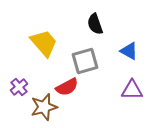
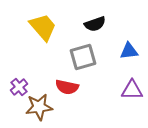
black semicircle: rotated 90 degrees counterclockwise
yellow trapezoid: moved 1 px left, 16 px up
blue triangle: rotated 36 degrees counterclockwise
gray square: moved 2 px left, 4 px up
red semicircle: rotated 40 degrees clockwise
brown star: moved 5 px left; rotated 8 degrees clockwise
